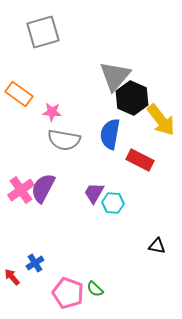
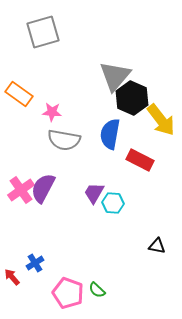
green semicircle: moved 2 px right, 1 px down
